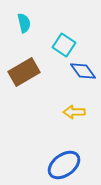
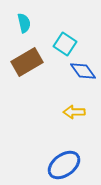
cyan square: moved 1 px right, 1 px up
brown rectangle: moved 3 px right, 10 px up
